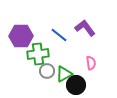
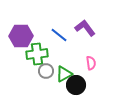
green cross: moved 1 px left
gray circle: moved 1 px left
